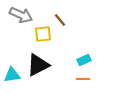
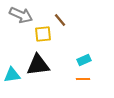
black triangle: rotated 20 degrees clockwise
